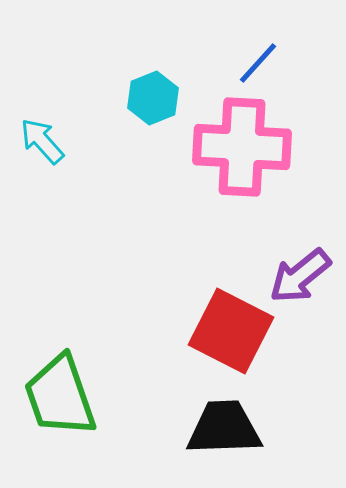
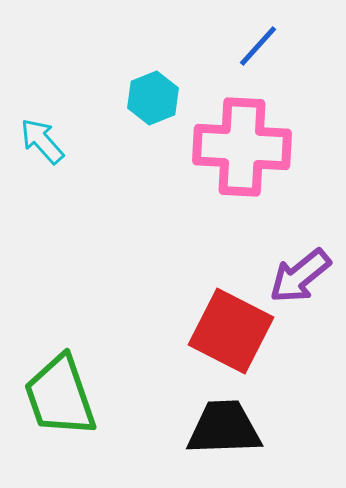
blue line: moved 17 px up
